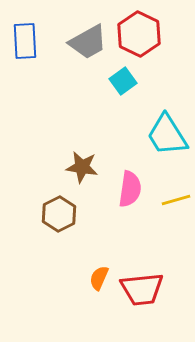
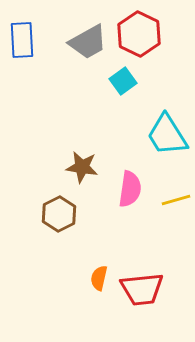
blue rectangle: moved 3 px left, 1 px up
orange semicircle: rotated 10 degrees counterclockwise
